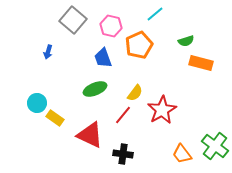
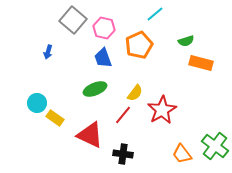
pink hexagon: moved 7 px left, 2 px down
